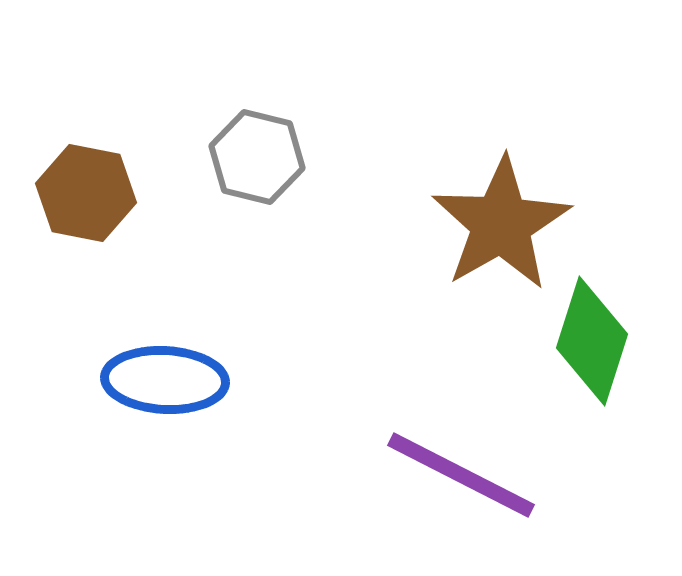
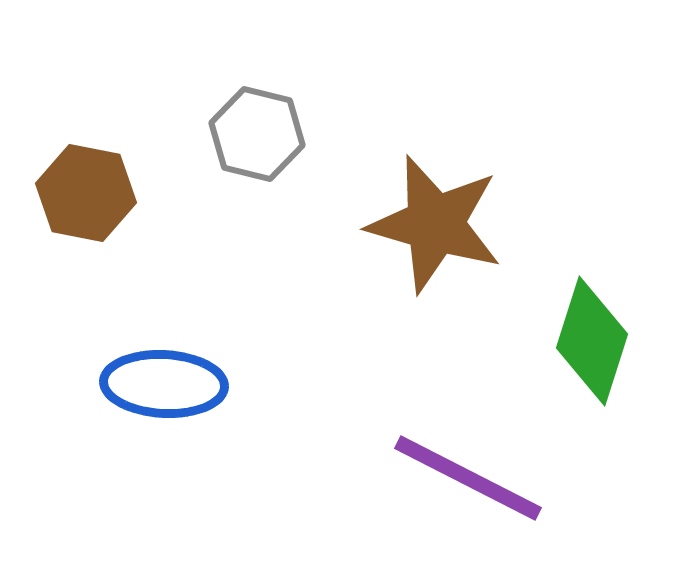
gray hexagon: moved 23 px up
brown star: moved 66 px left; rotated 26 degrees counterclockwise
blue ellipse: moved 1 px left, 4 px down
purple line: moved 7 px right, 3 px down
